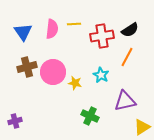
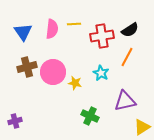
cyan star: moved 2 px up
